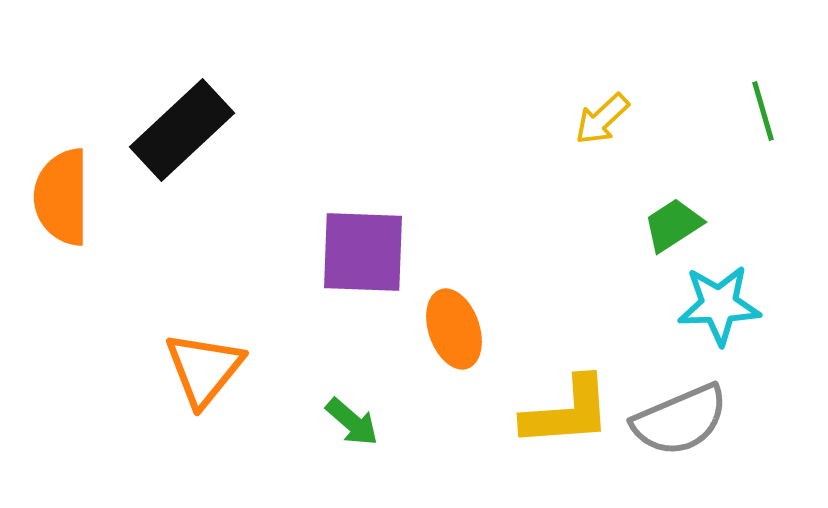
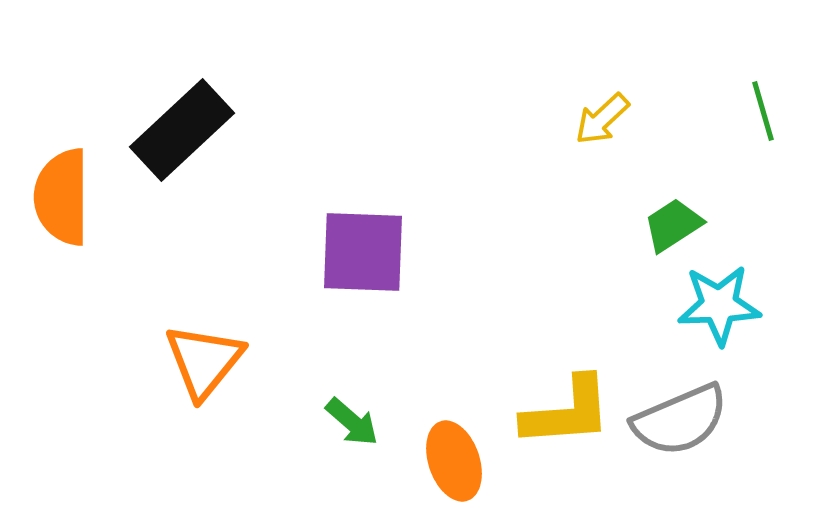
orange ellipse: moved 132 px down
orange triangle: moved 8 px up
